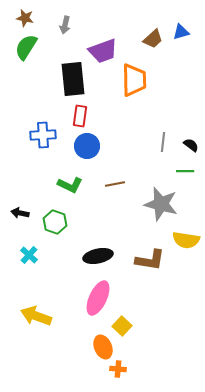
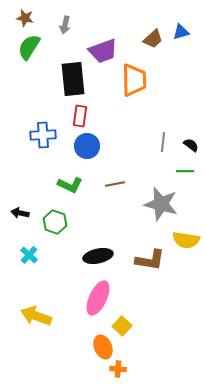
green semicircle: moved 3 px right
